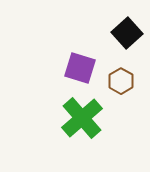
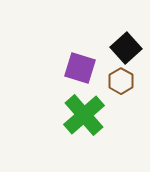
black square: moved 1 px left, 15 px down
green cross: moved 2 px right, 3 px up
